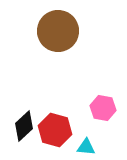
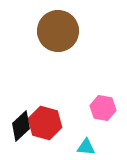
black diamond: moved 3 px left
red hexagon: moved 10 px left, 7 px up
